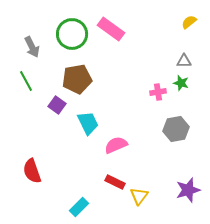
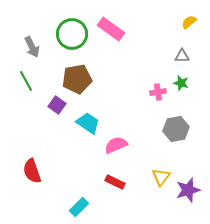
gray triangle: moved 2 px left, 5 px up
cyan trapezoid: rotated 30 degrees counterclockwise
yellow triangle: moved 22 px right, 19 px up
